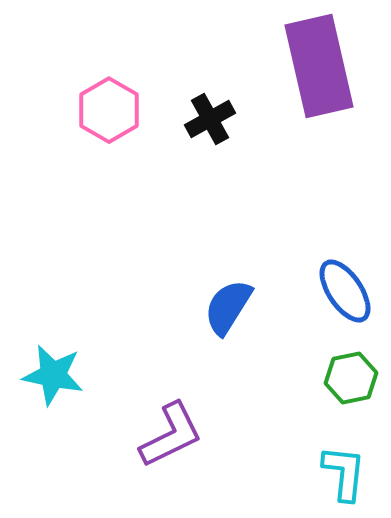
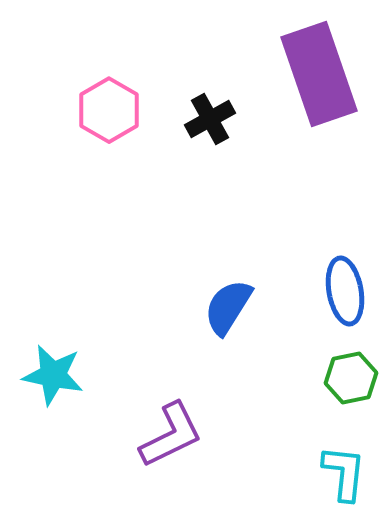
purple rectangle: moved 8 px down; rotated 6 degrees counterclockwise
blue ellipse: rotated 24 degrees clockwise
